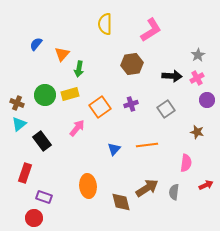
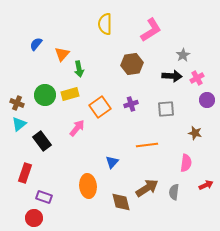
gray star: moved 15 px left
green arrow: rotated 21 degrees counterclockwise
gray square: rotated 30 degrees clockwise
brown star: moved 2 px left, 1 px down
blue triangle: moved 2 px left, 13 px down
